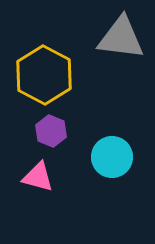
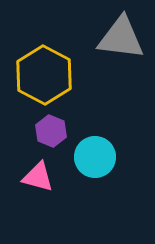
cyan circle: moved 17 px left
